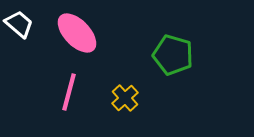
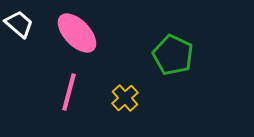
green pentagon: rotated 9 degrees clockwise
